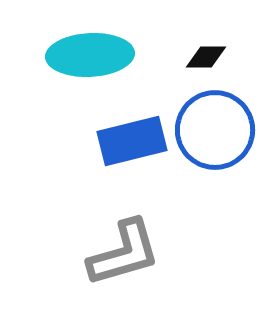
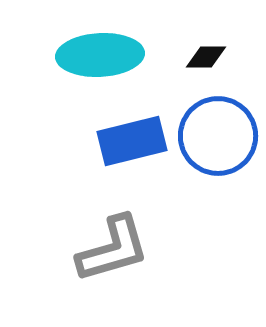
cyan ellipse: moved 10 px right
blue circle: moved 3 px right, 6 px down
gray L-shape: moved 11 px left, 4 px up
